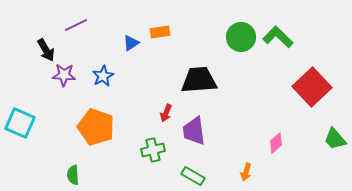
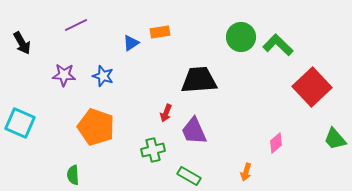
green L-shape: moved 8 px down
black arrow: moved 24 px left, 7 px up
blue star: rotated 25 degrees counterclockwise
purple trapezoid: rotated 16 degrees counterclockwise
green rectangle: moved 4 px left
